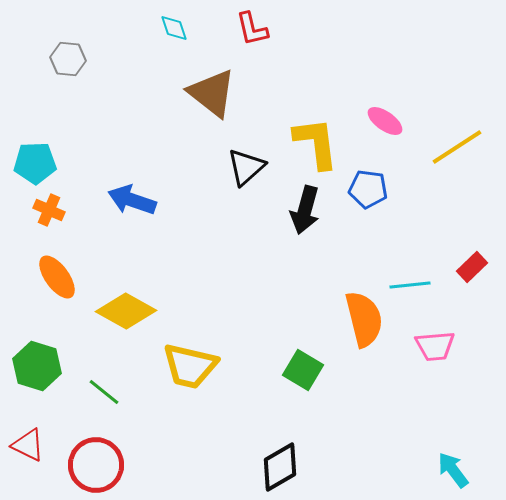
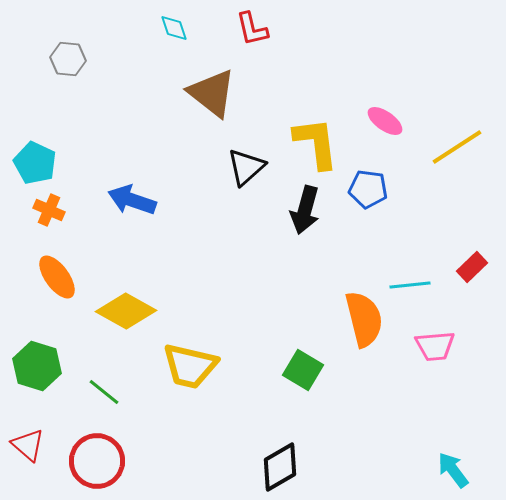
cyan pentagon: rotated 27 degrees clockwise
red triangle: rotated 15 degrees clockwise
red circle: moved 1 px right, 4 px up
